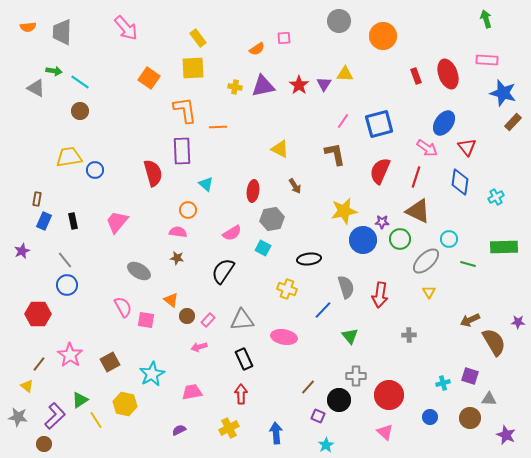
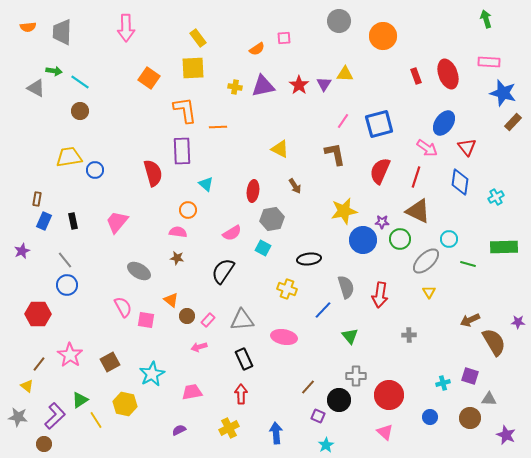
pink arrow at (126, 28): rotated 40 degrees clockwise
pink rectangle at (487, 60): moved 2 px right, 2 px down
